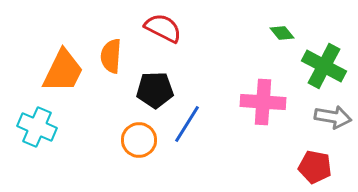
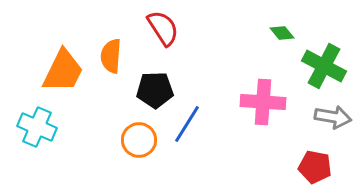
red semicircle: rotated 30 degrees clockwise
